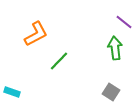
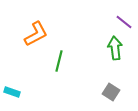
green line: rotated 30 degrees counterclockwise
